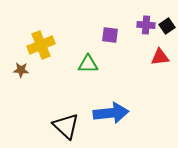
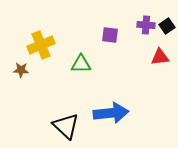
green triangle: moved 7 px left
